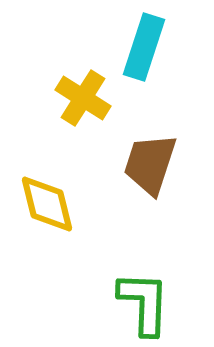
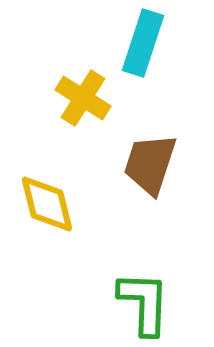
cyan rectangle: moved 1 px left, 4 px up
